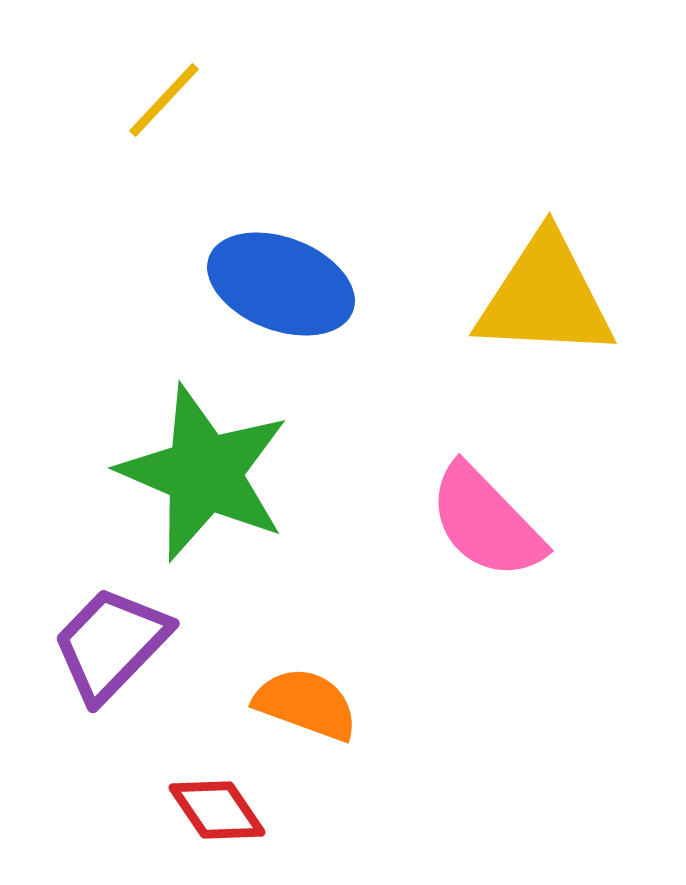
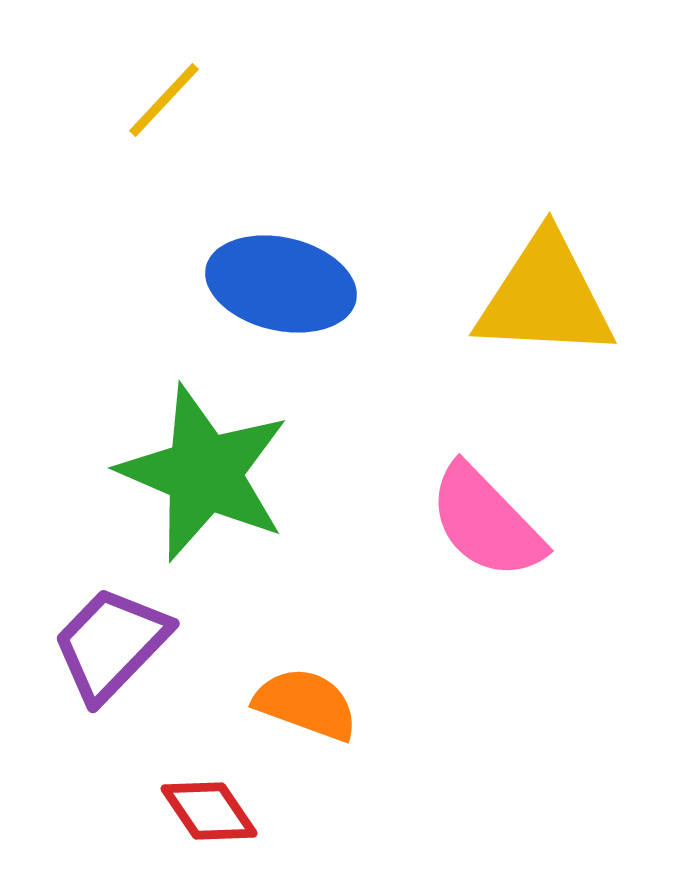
blue ellipse: rotated 8 degrees counterclockwise
red diamond: moved 8 px left, 1 px down
